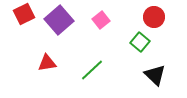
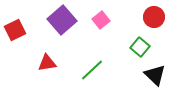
red square: moved 9 px left, 16 px down
purple square: moved 3 px right
green square: moved 5 px down
